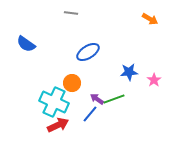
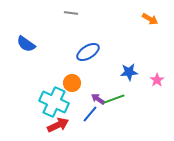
pink star: moved 3 px right
purple arrow: moved 1 px right
